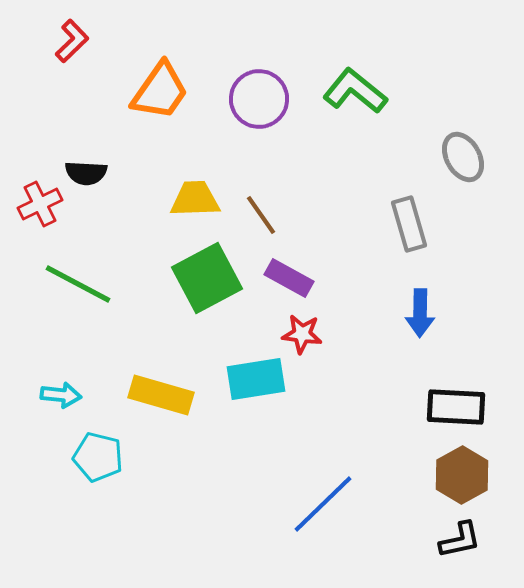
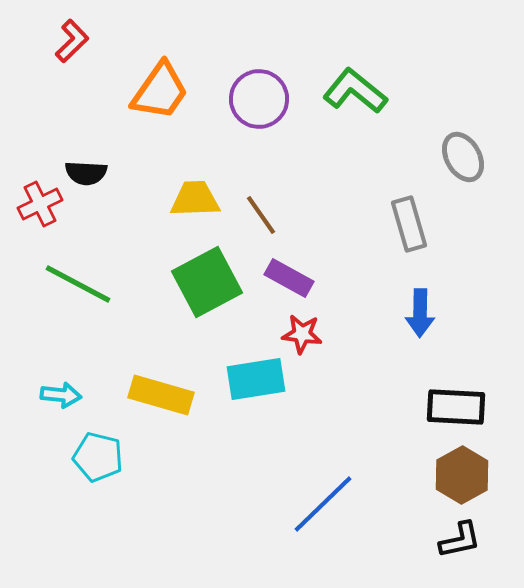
green square: moved 4 px down
